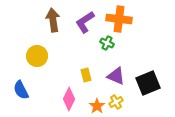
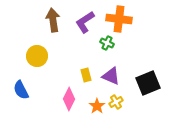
purple triangle: moved 5 px left
